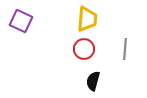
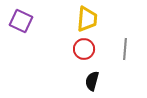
black semicircle: moved 1 px left
